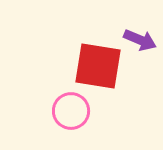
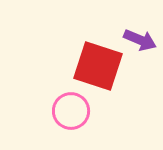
red square: rotated 9 degrees clockwise
